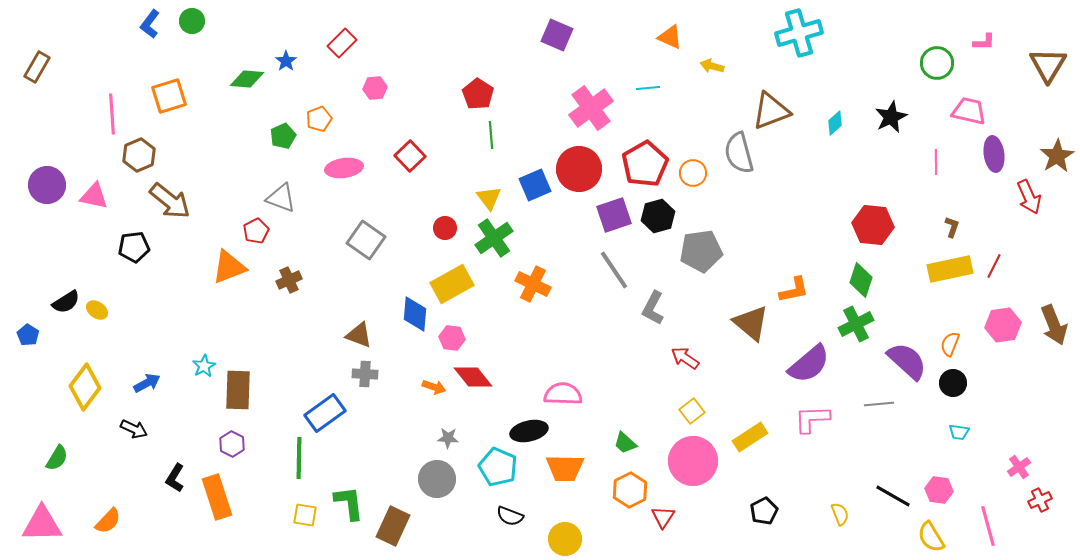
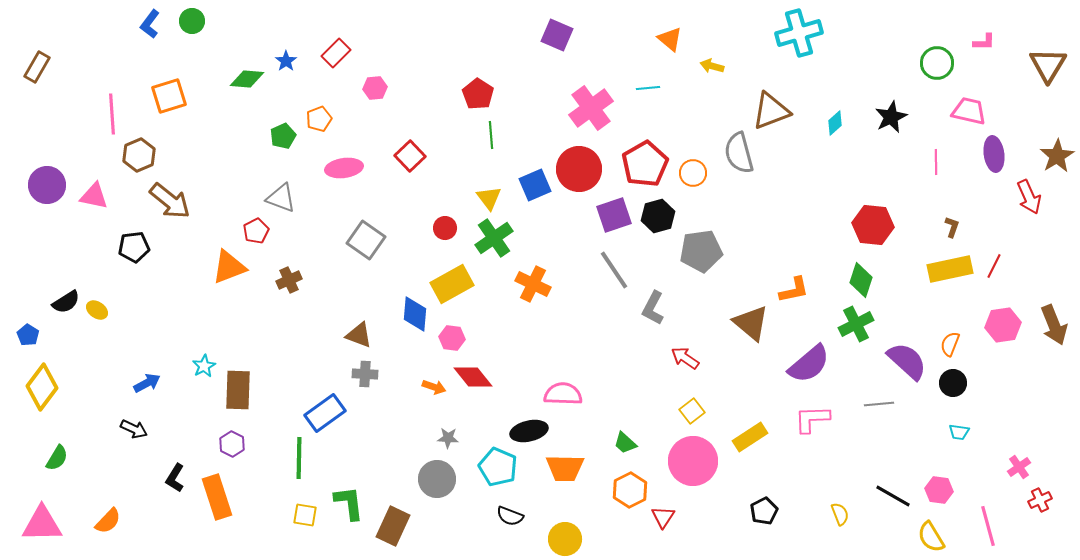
orange triangle at (670, 37): moved 2 px down; rotated 16 degrees clockwise
red rectangle at (342, 43): moved 6 px left, 10 px down
yellow diamond at (85, 387): moved 43 px left
